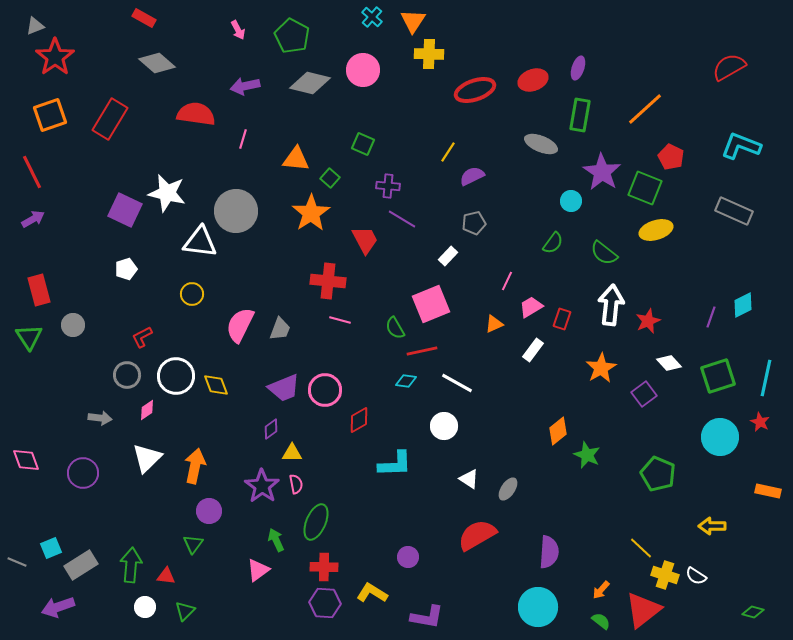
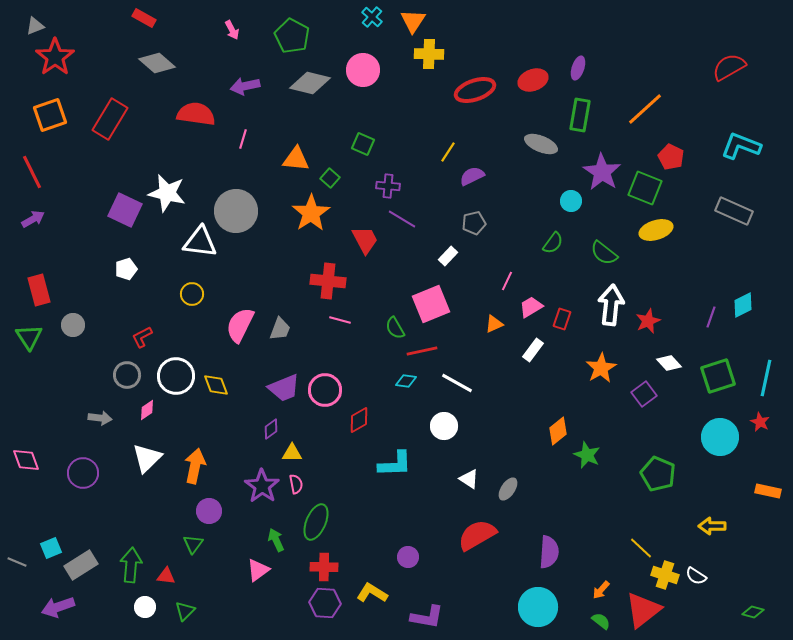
pink arrow at (238, 30): moved 6 px left
